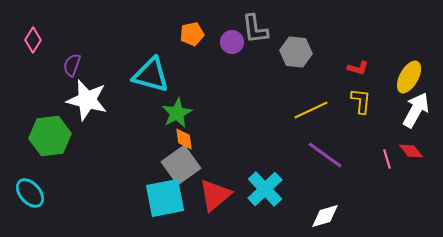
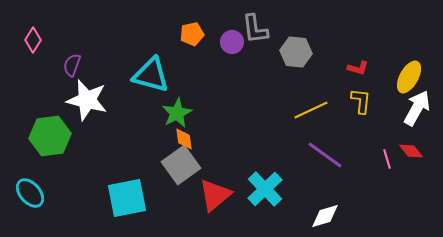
white arrow: moved 1 px right, 2 px up
cyan square: moved 38 px left
